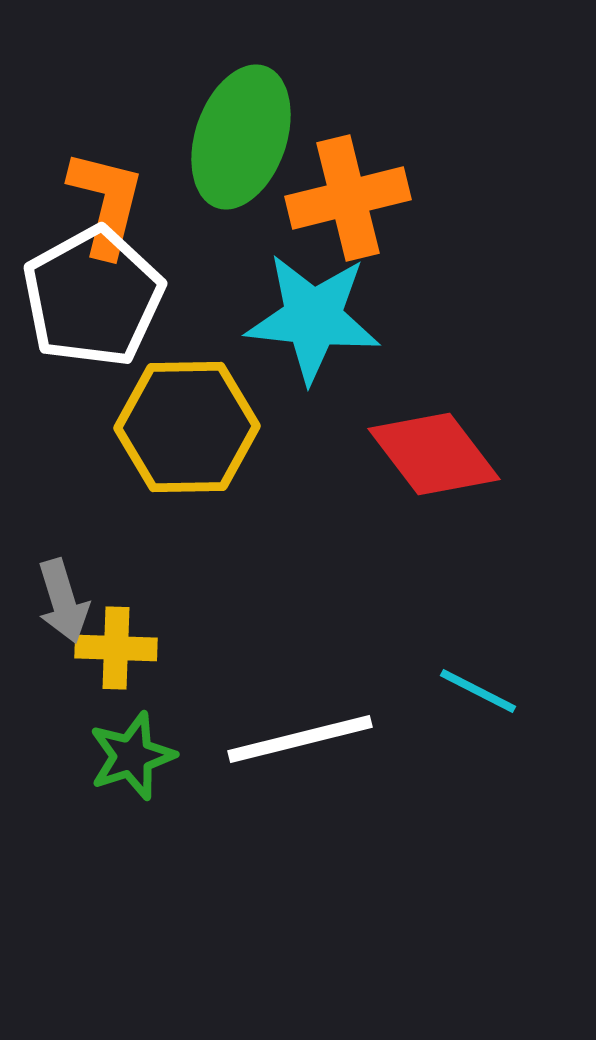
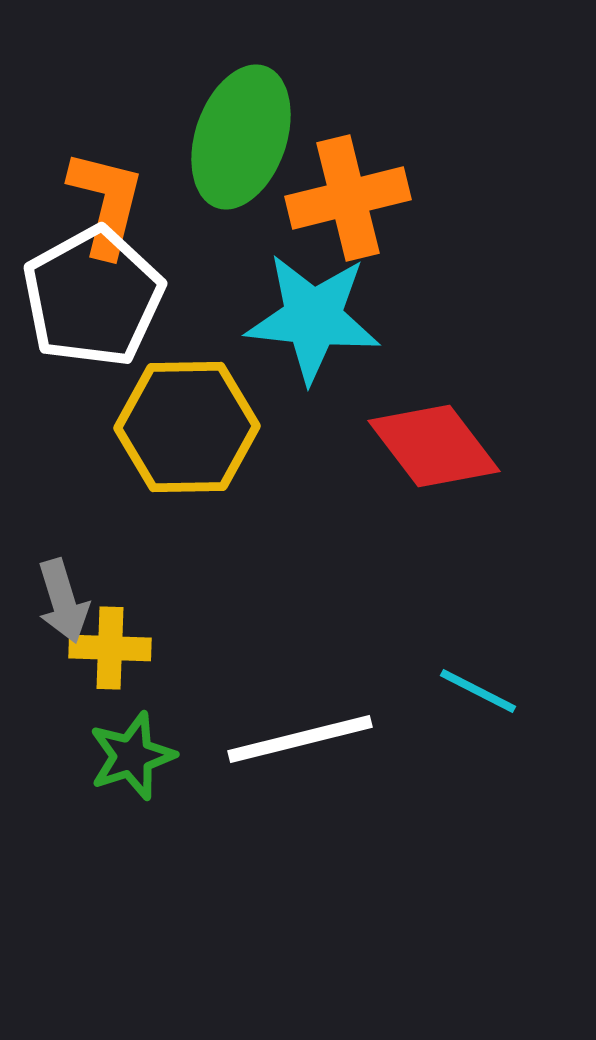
red diamond: moved 8 px up
yellow cross: moved 6 px left
